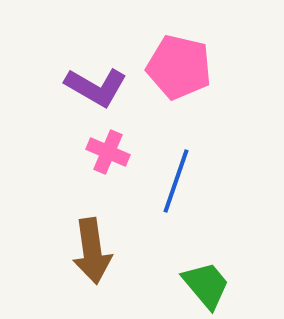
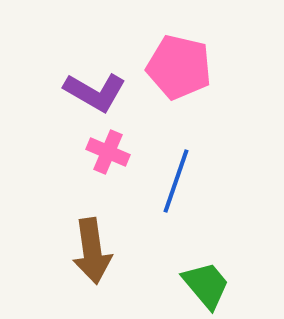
purple L-shape: moved 1 px left, 5 px down
